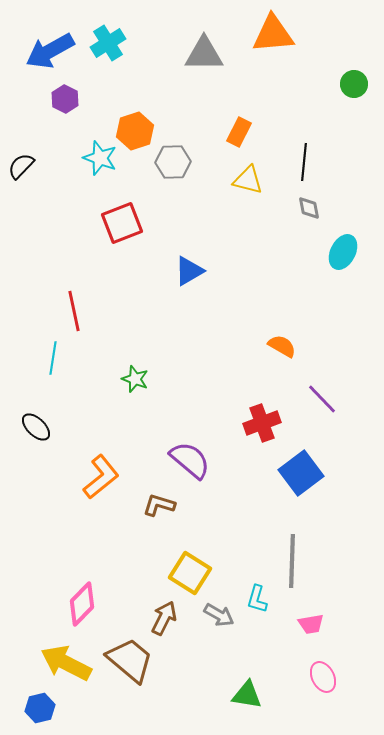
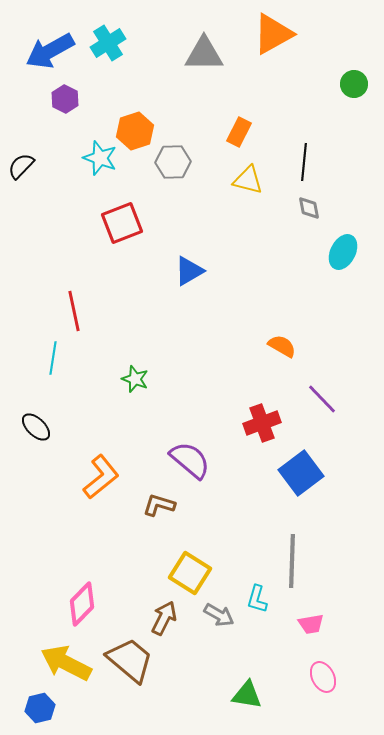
orange triangle: rotated 24 degrees counterclockwise
